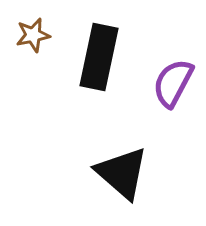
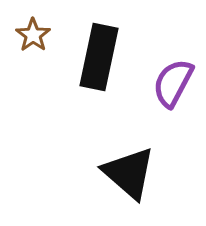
brown star: rotated 24 degrees counterclockwise
black triangle: moved 7 px right
